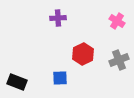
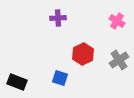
gray cross: rotated 12 degrees counterclockwise
blue square: rotated 21 degrees clockwise
